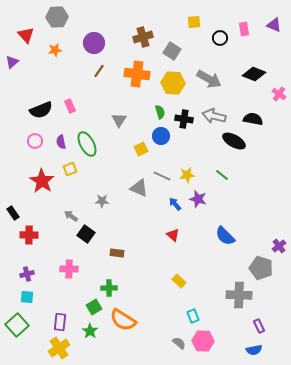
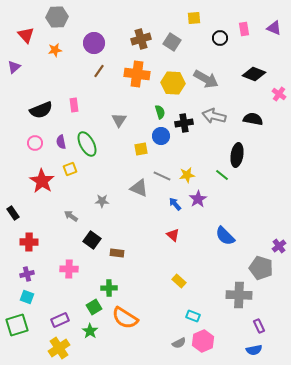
yellow square at (194, 22): moved 4 px up
purple triangle at (274, 25): moved 3 px down
brown cross at (143, 37): moved 2 px left, 2 px down
gray square at (172, 51): moved 9 px up
purple triangle at (12, 62): moved 2 px right, 5 px down
gray arrow at (209, 79): moved 3 px left
pink rectangle at (70, 106): moved 4 px right, 1 px up; rotated 16 degrees clockwise
black cross at (184, 119): moved 4 px down; rotated 18 degrees counterclockwise
pink circle at (35, 141): moved 2 px down
black ellipse at (234, 141): moved 3 px right, 14 px down; rotated 70 degrees clockwise
yellow square at (141, 149): rotated 16 degrees clockwise
purple star at (198, 199): rotated 24 degrees clockwise
black square at (86, 234): moved 6 px right, 6 px down
red cross at (29, 235): moved 7 px down
cyan square at (27, 297): rotated 16 degrees clockwise
cyan rectangle at (193, 316): rotated 48 degrees counterclockwise
orange semicircle at (123, 320): moved 2 px right, 2 px up
purple rectangle at (60, 322): moved 2 px up; rotated 60 degrees clockwise
green square at (17, 325): rotated 25 degrees clockwise
pink hexagon at (203, 341): rotated 25 degrees counterclockwise
gray semicircle at (179, 343): rotated 112 degrees clockwise
